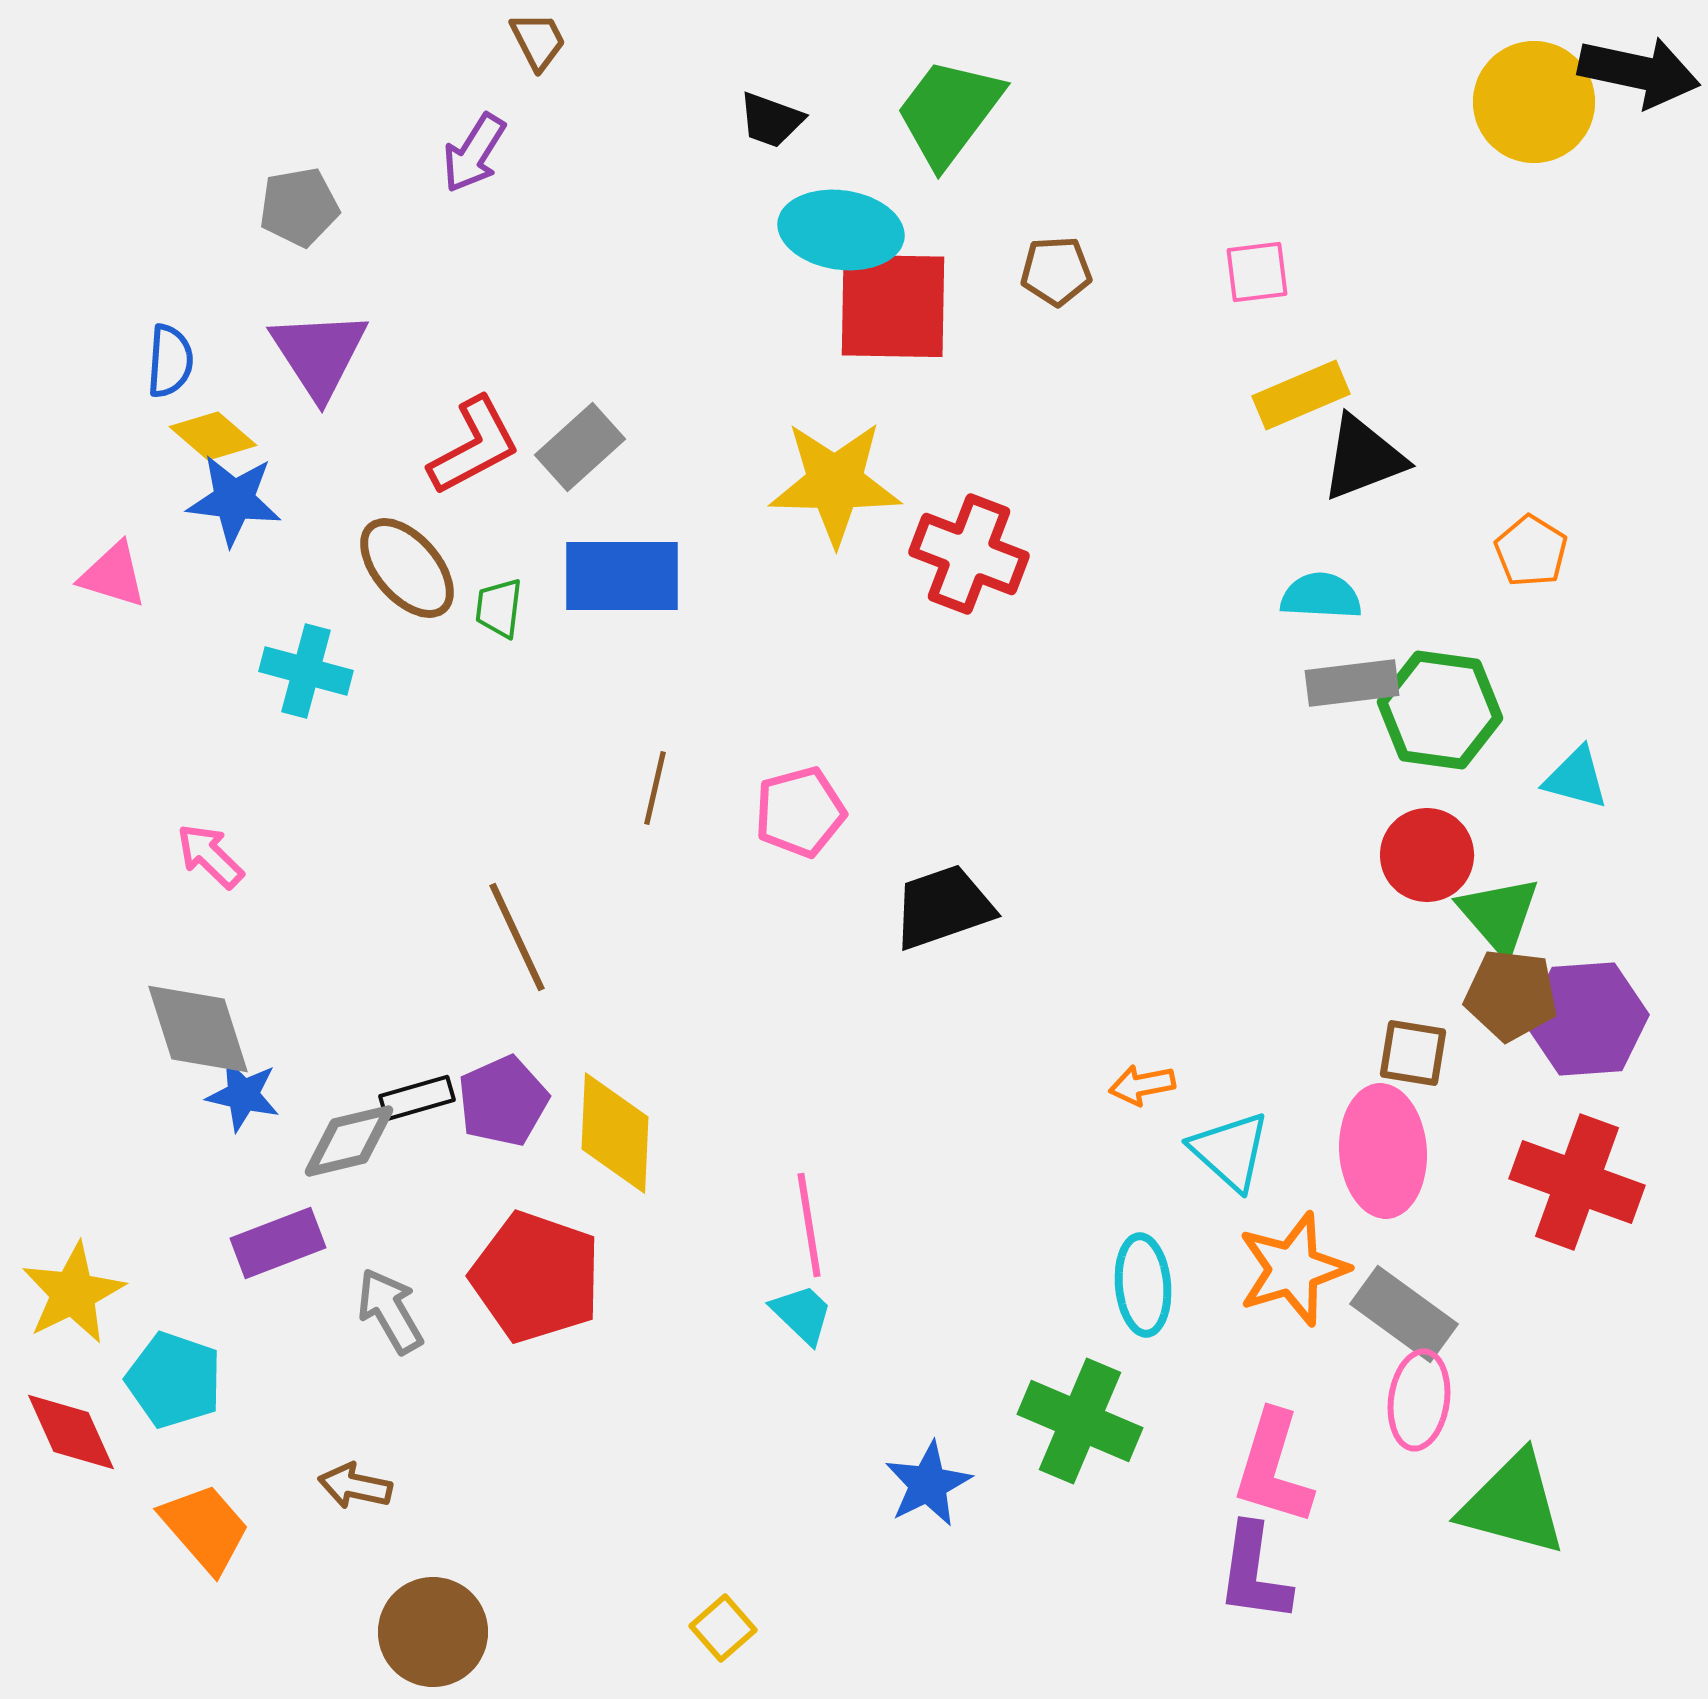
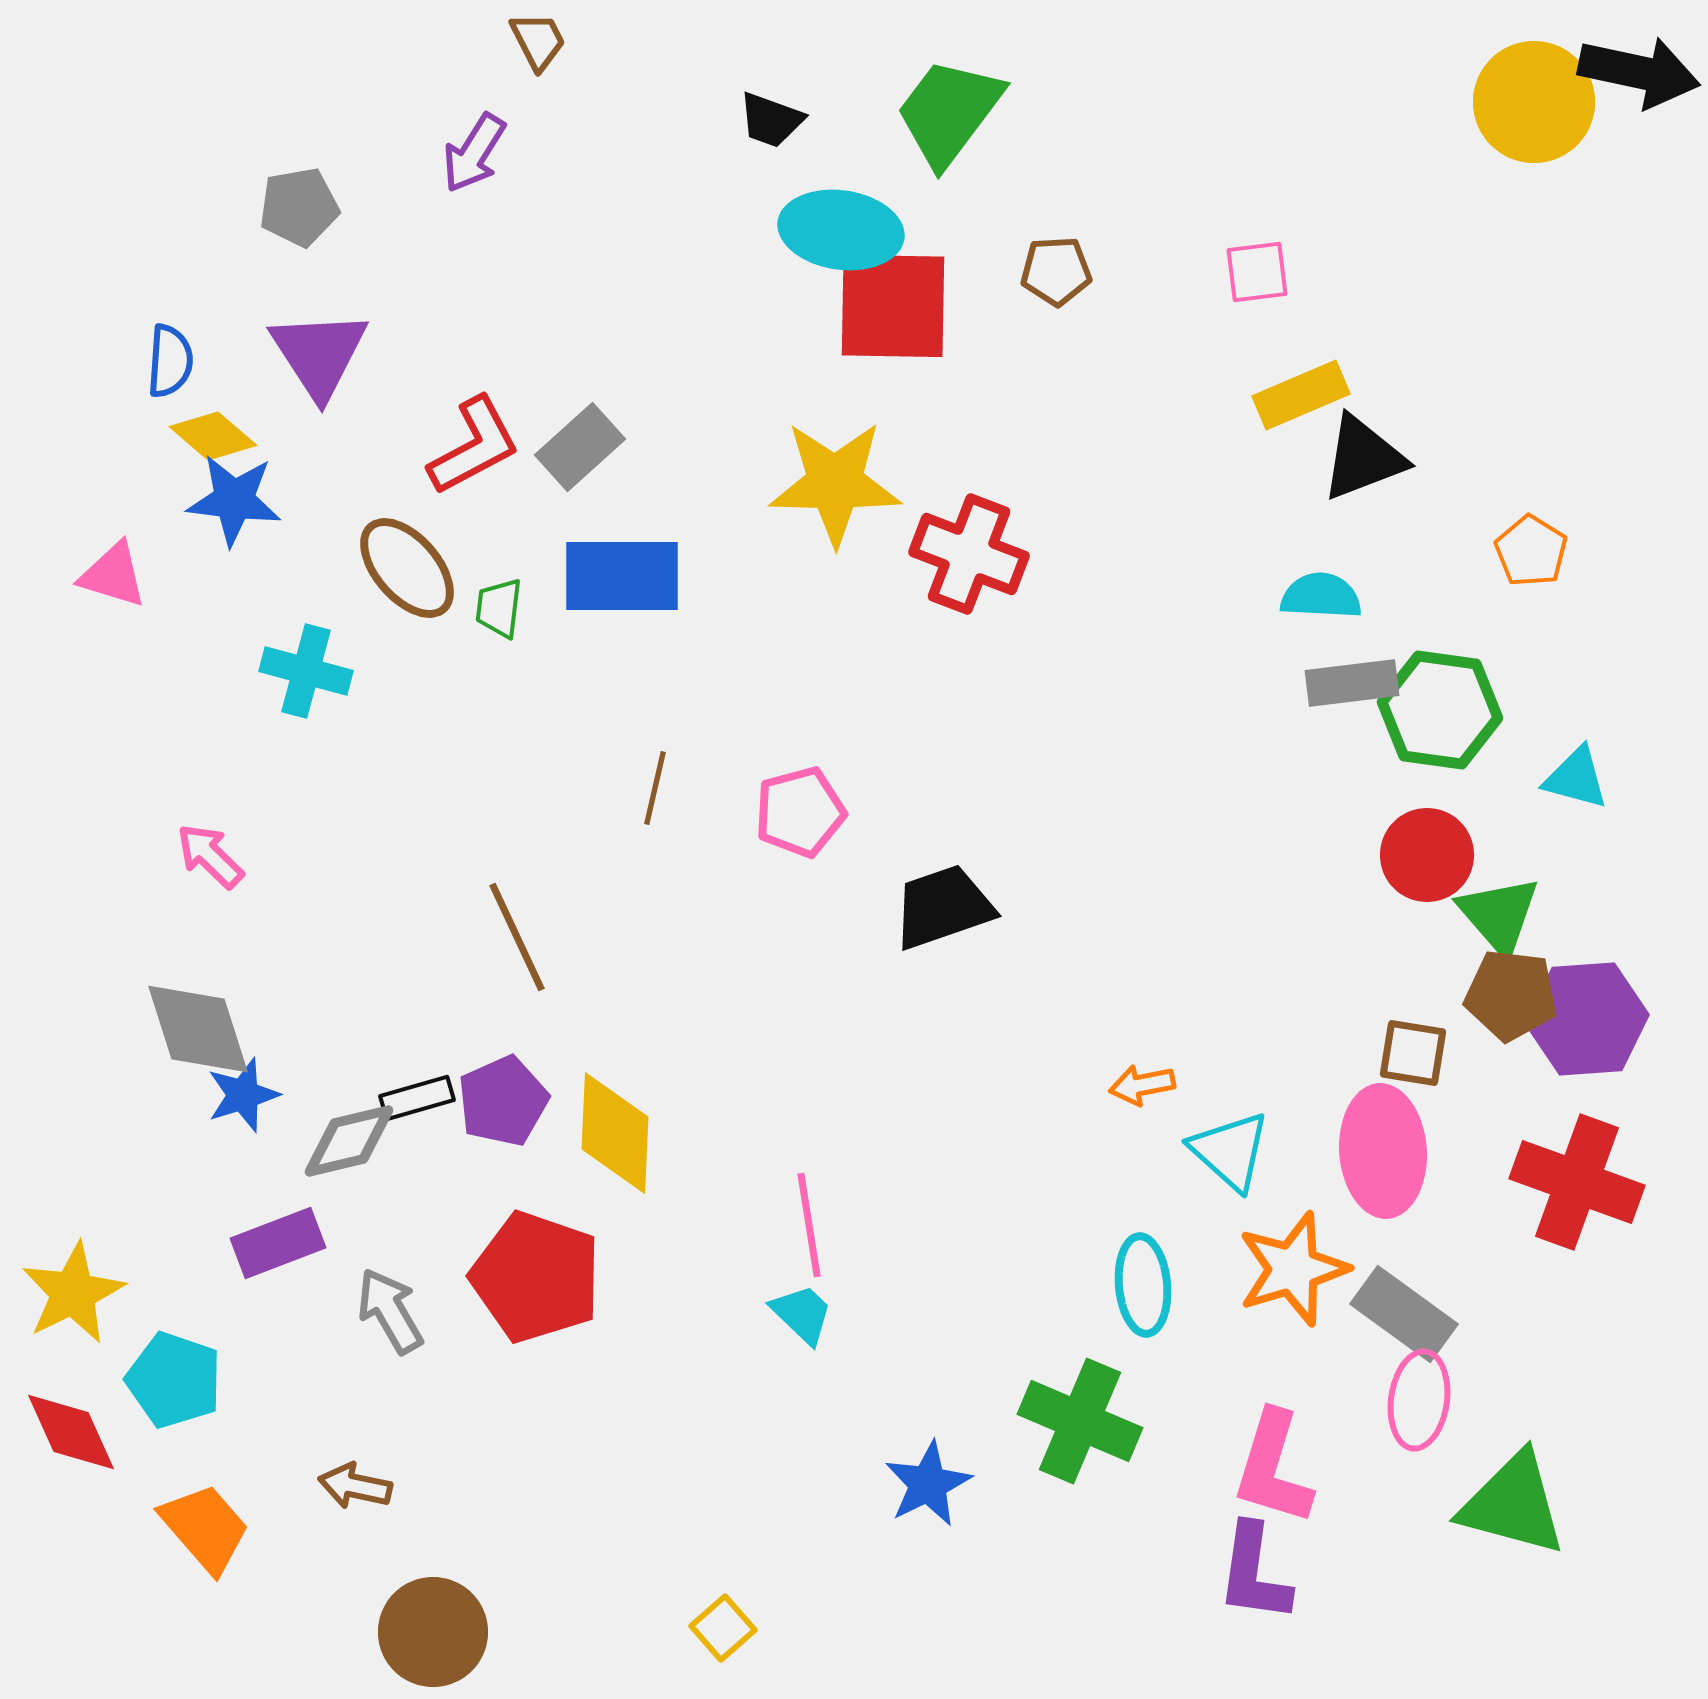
blue star at (243, 1095): rotated 30 degrees counterclockwise
